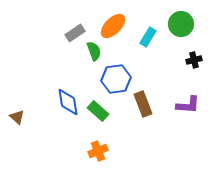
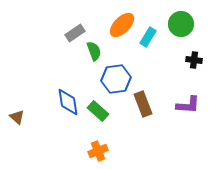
orange ellipse: moved 9 px right, 1 px up
black cross: rotated 21 degrees clockwise
